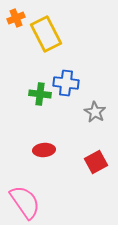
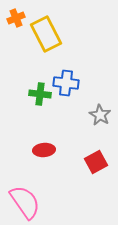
gray star: moved 5 px right, 3 px down
